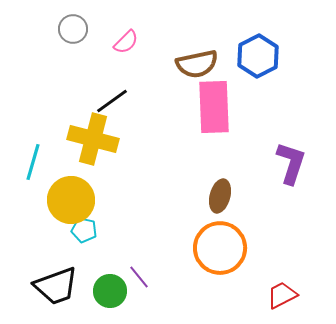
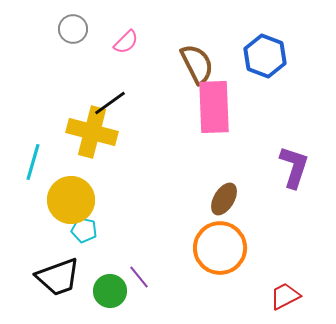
blue hexagon: moved 7 px right; rotated 12 degrees counterclockwise
brown semicircle: rotated 105 degrees counterclockwise
black line: moved 2 px left, 2 px down
yellow cross: moved 1 px left, 7 px up
purple L-shape: moved 3 px right, 4 px down
brown ellipse: moved 4 px right, 3 px down; rotated 16 degrees clockwise
black trapezoid: moved 2 px right, 9 px up
red trapezoid: moved 3 px right, 1 px down
